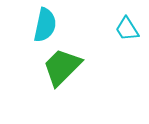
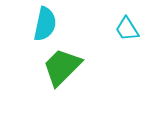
cyan semicircle: moved 1 px up
